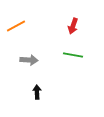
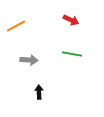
red arrow: moved 2 px left, 6 px up; rotated 84 degrees counterclockwise
green line: moved 1 px left, 1 px up
black arrow: moved 2 px right
